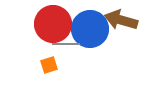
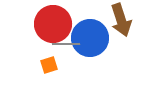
brown arrow: rotated 124 degrees counterclockwise
blue circle: moved 9 px down
